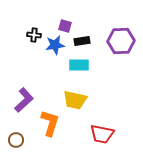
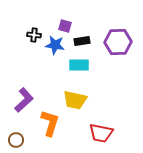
purple hexagon: moved 3 px left, 1 px down
blue star: rotated 18 degrees clockwise
red trapezoid: moved 1 px left, 1 px up
